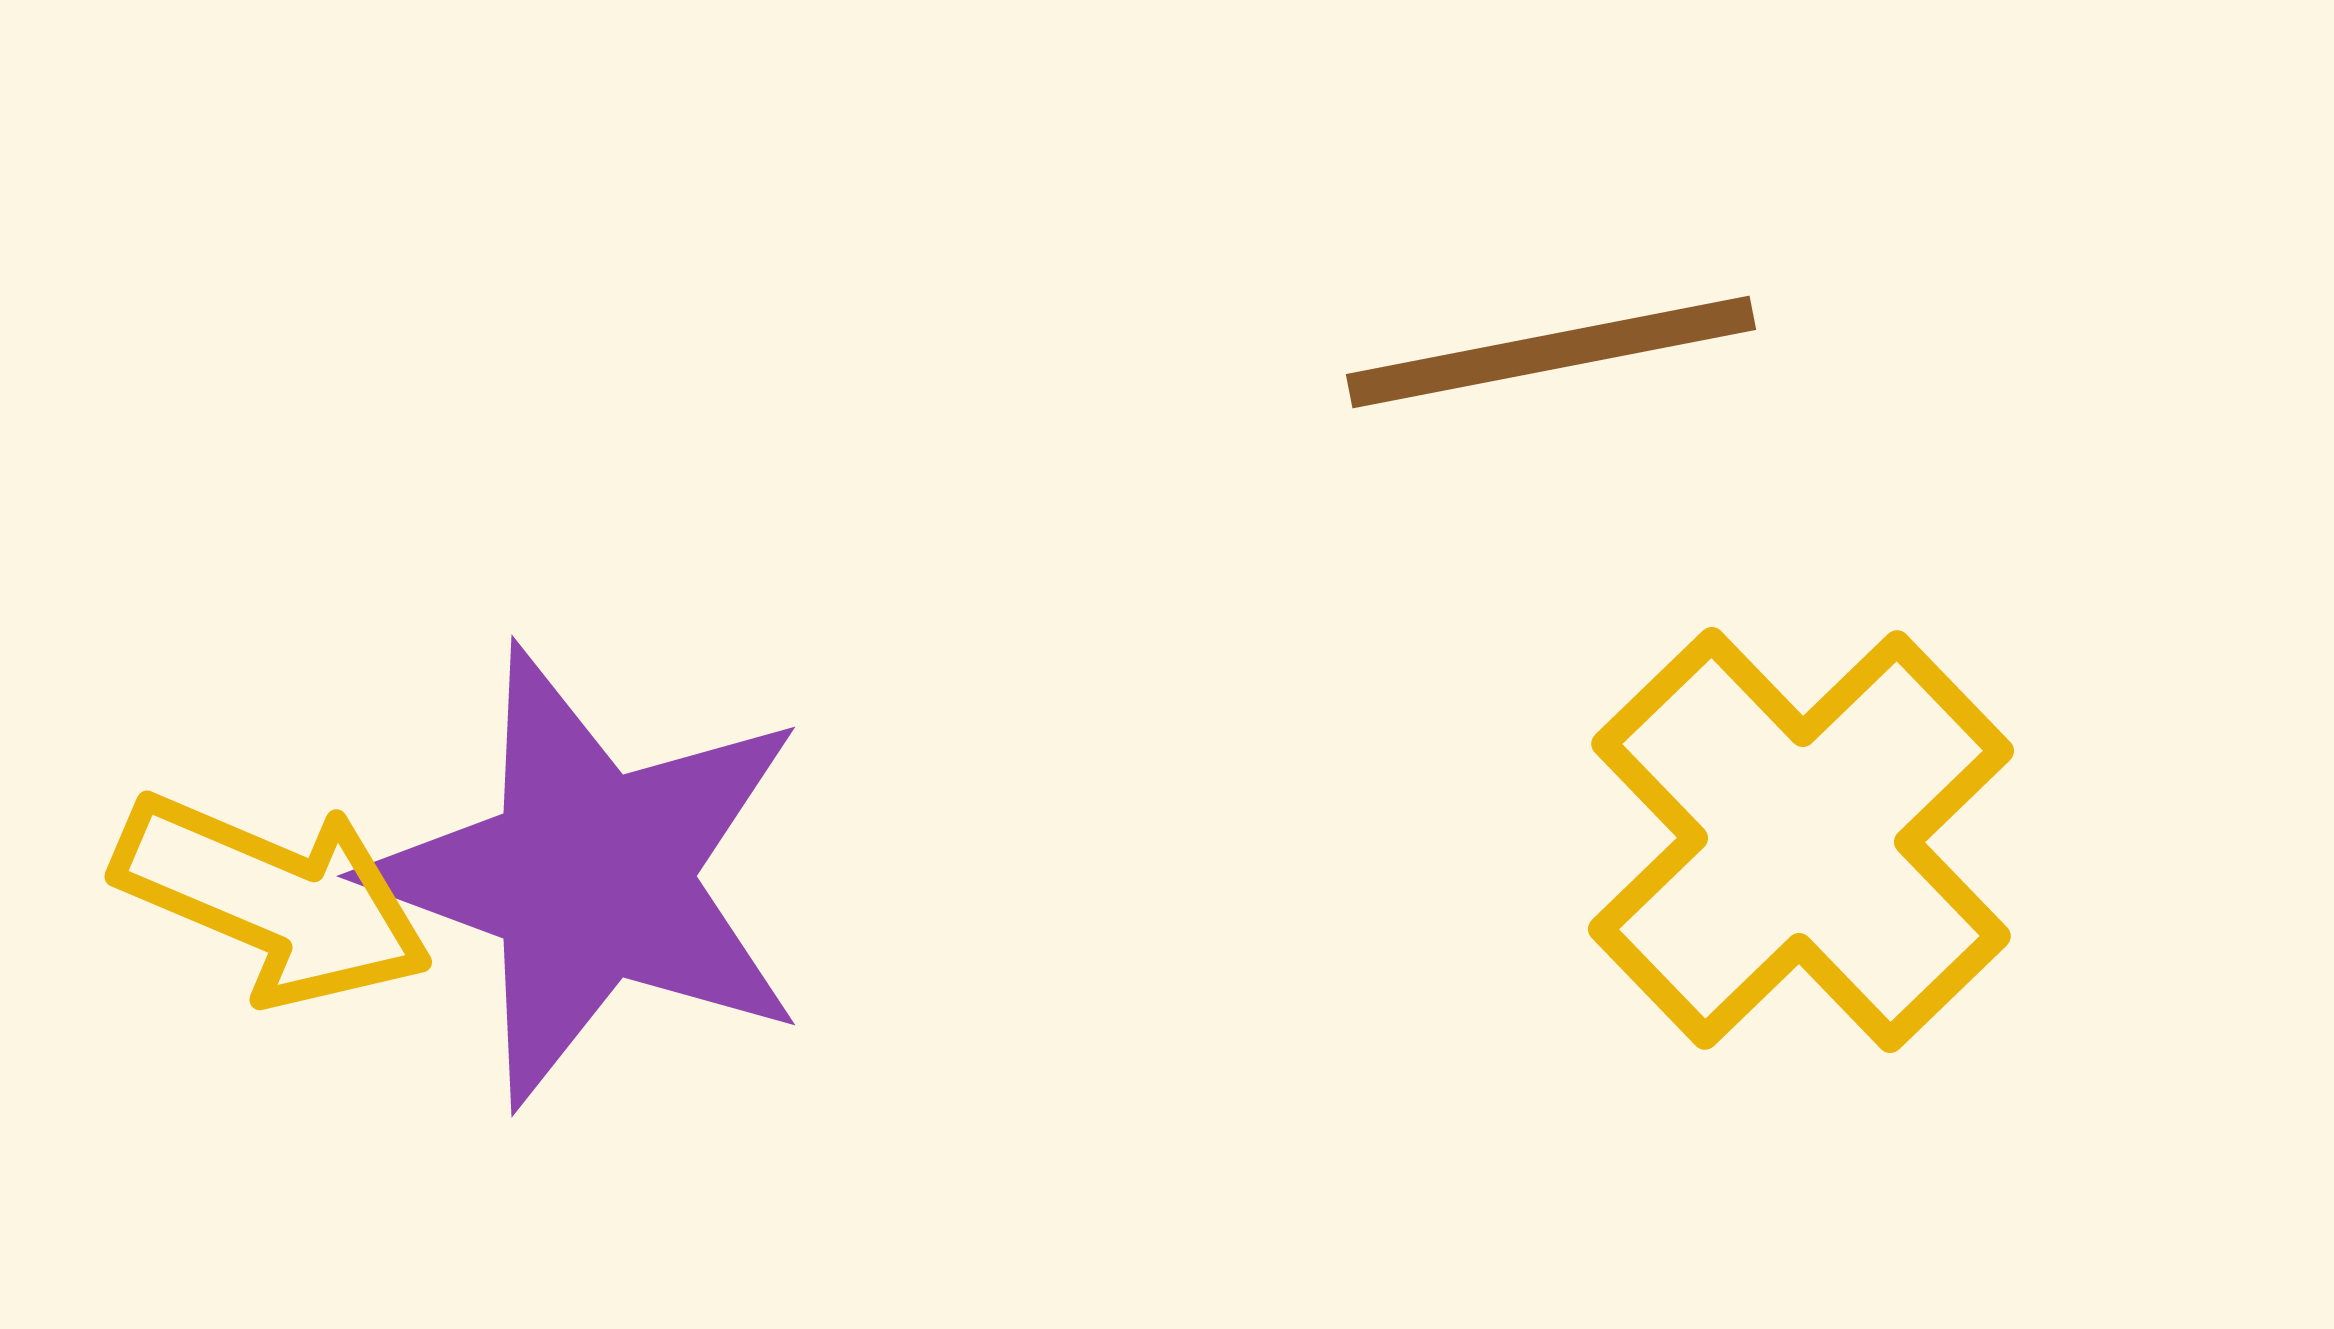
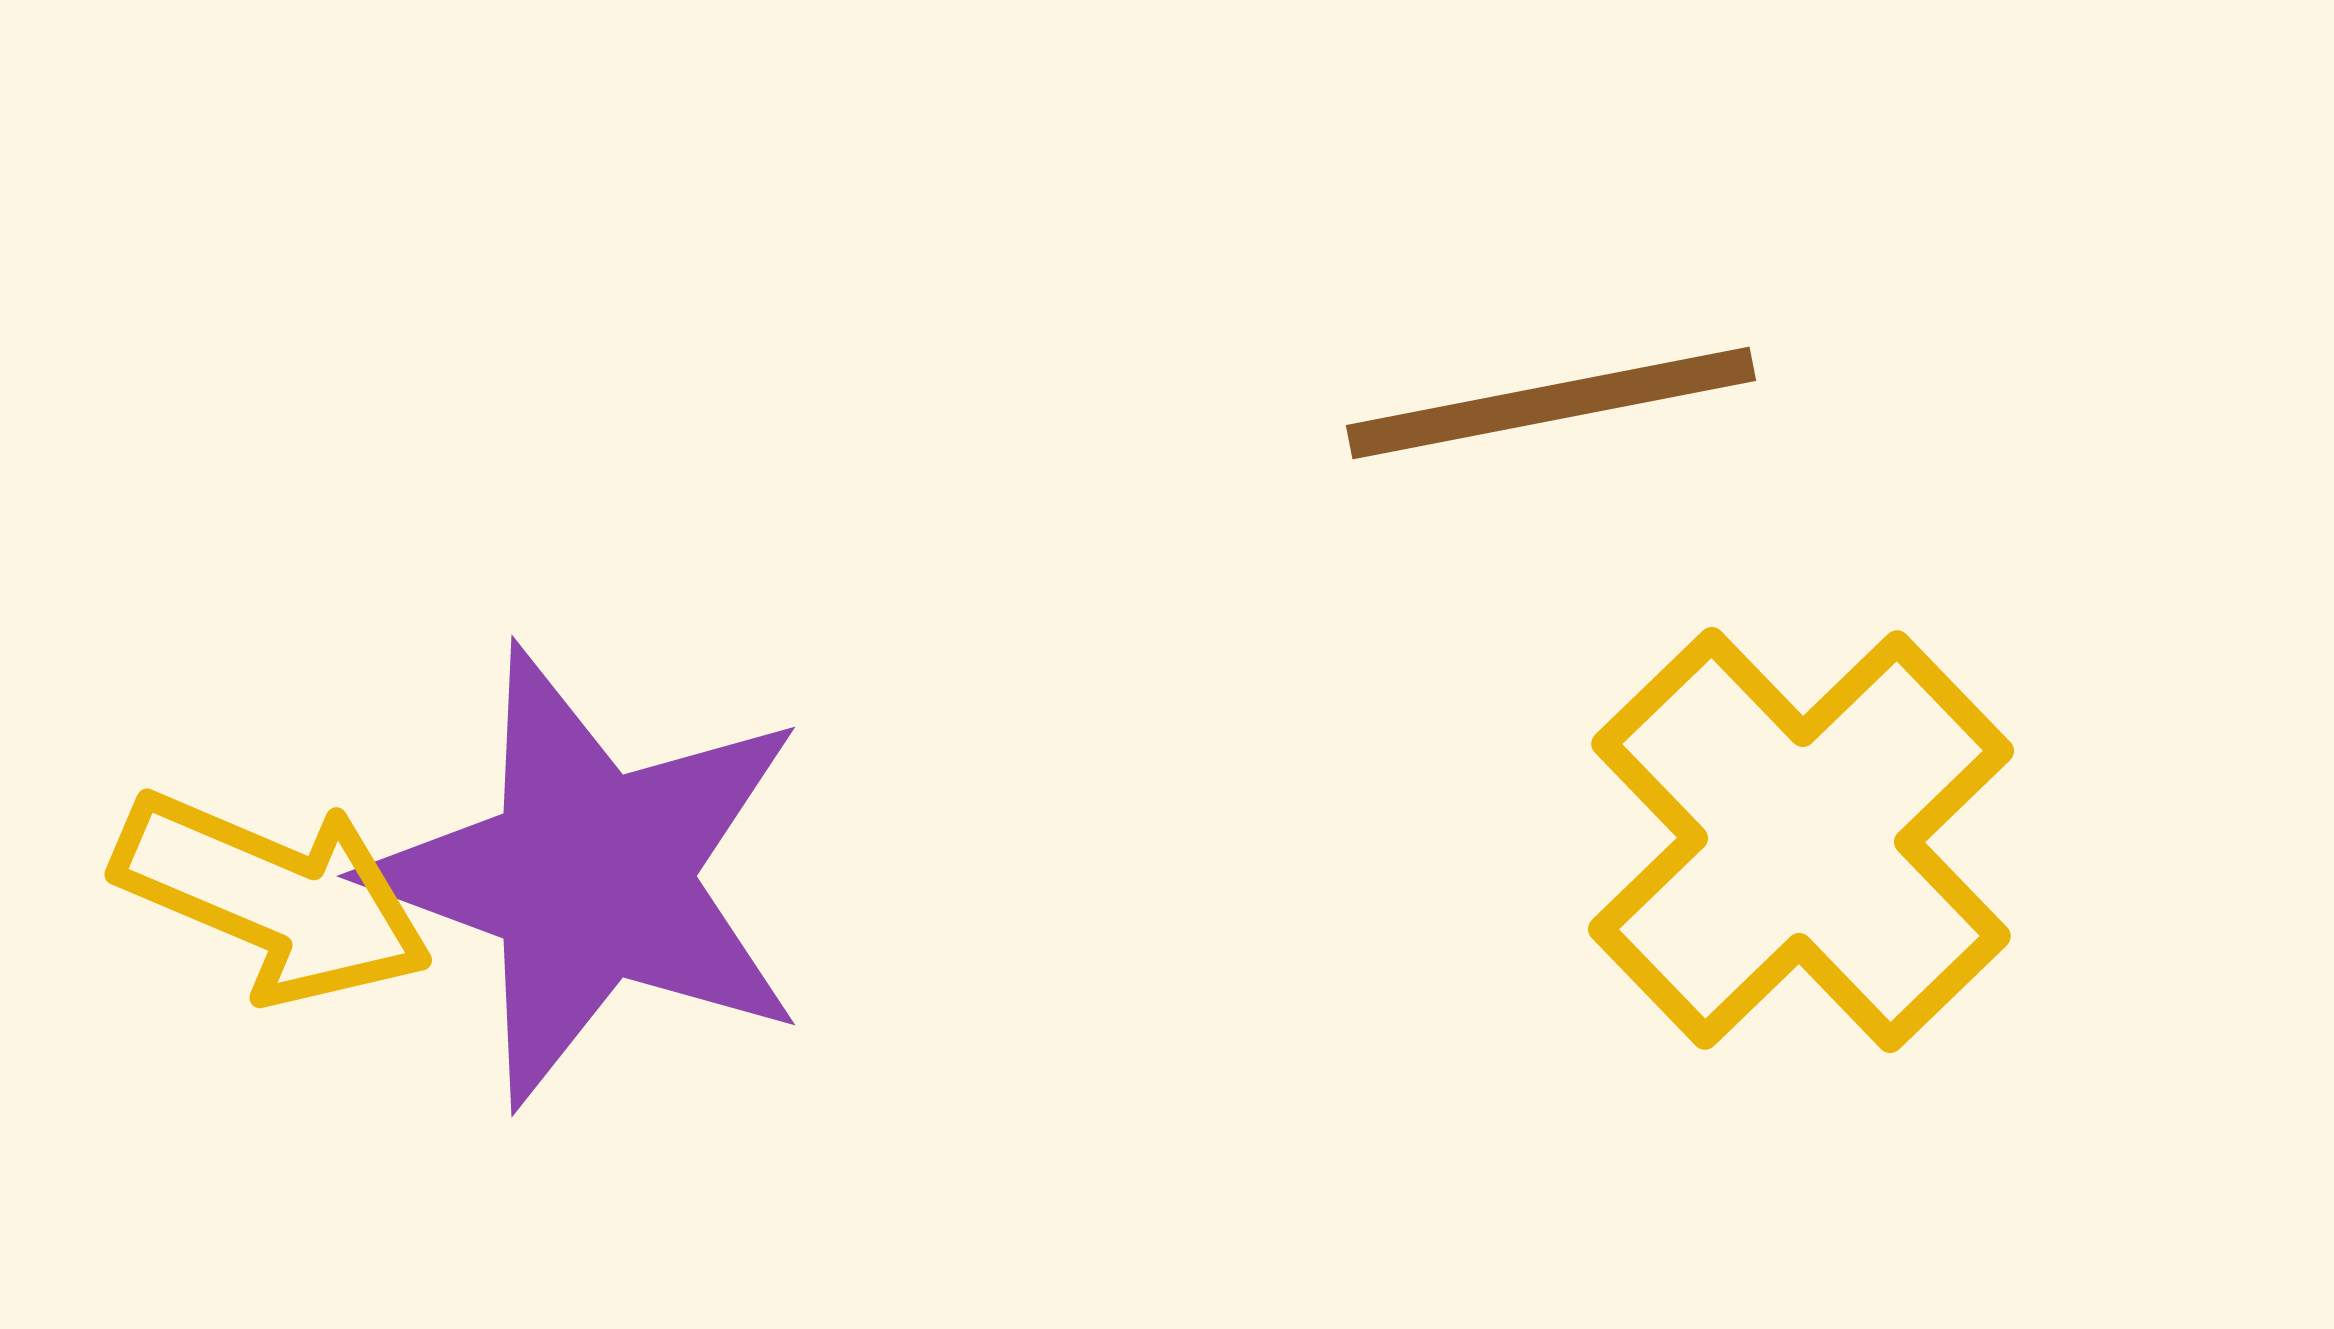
brown line: moved 51 px down
yellow arrow: moved 2 px up
